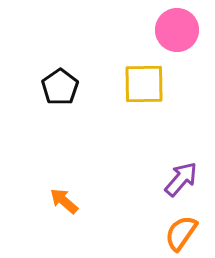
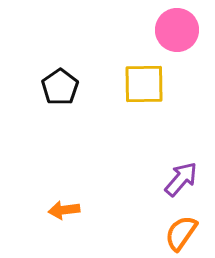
orange arrow: moved 9 px down; rotated 48 degrees counterclockwise
